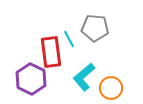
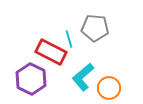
cyan line: rotated 12 degrees clockwise
red rectangle: rotated 56 degrees counterclockwise
cyan L-shape: moved 1 px left
orange circle: moved 2 px left
